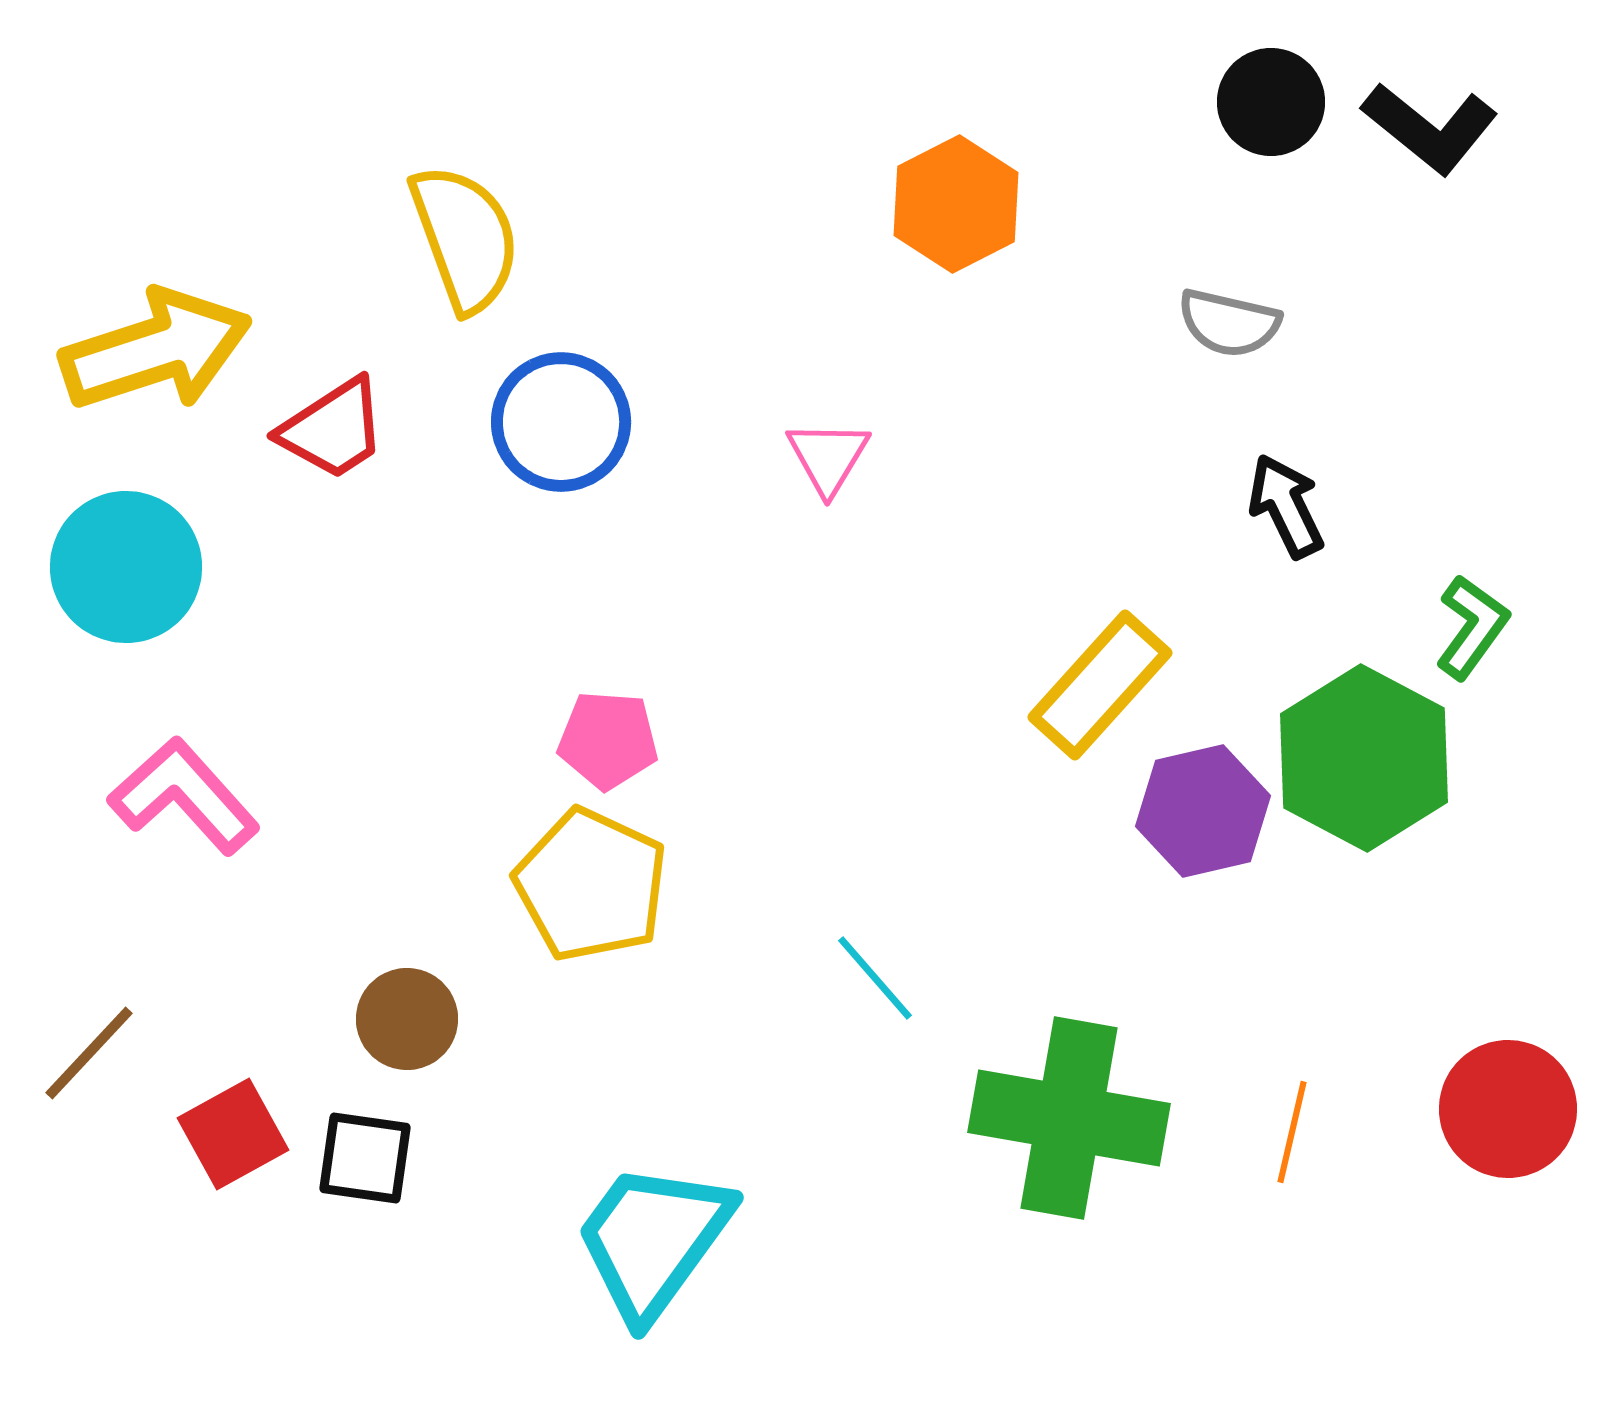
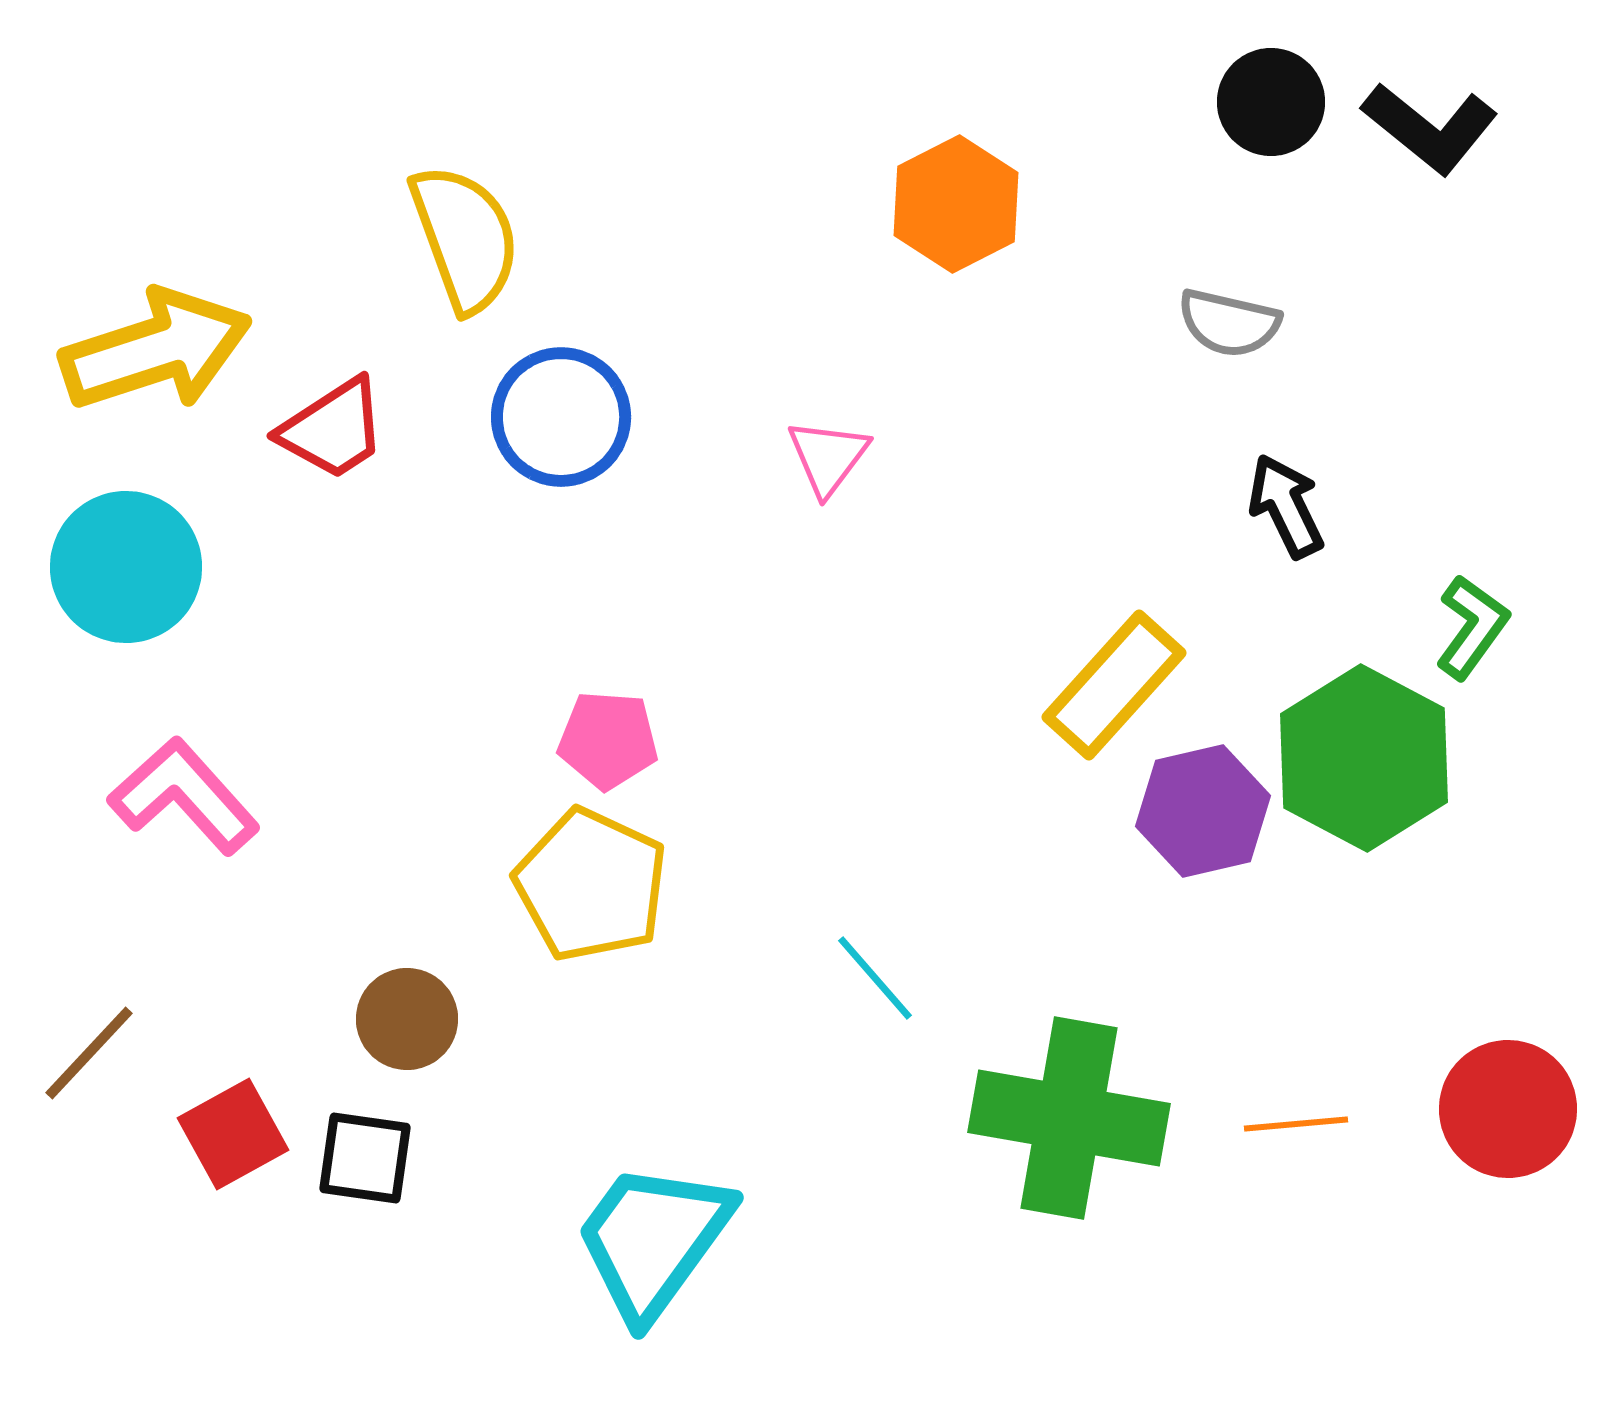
blue circle: moved 5 px up
pink triangle: rotated 6 degrees clockwise
yellow rectangle: moved 14 px right
orange line: moved 4 px right, 8 px up; rotated 72 degrees clockwise
